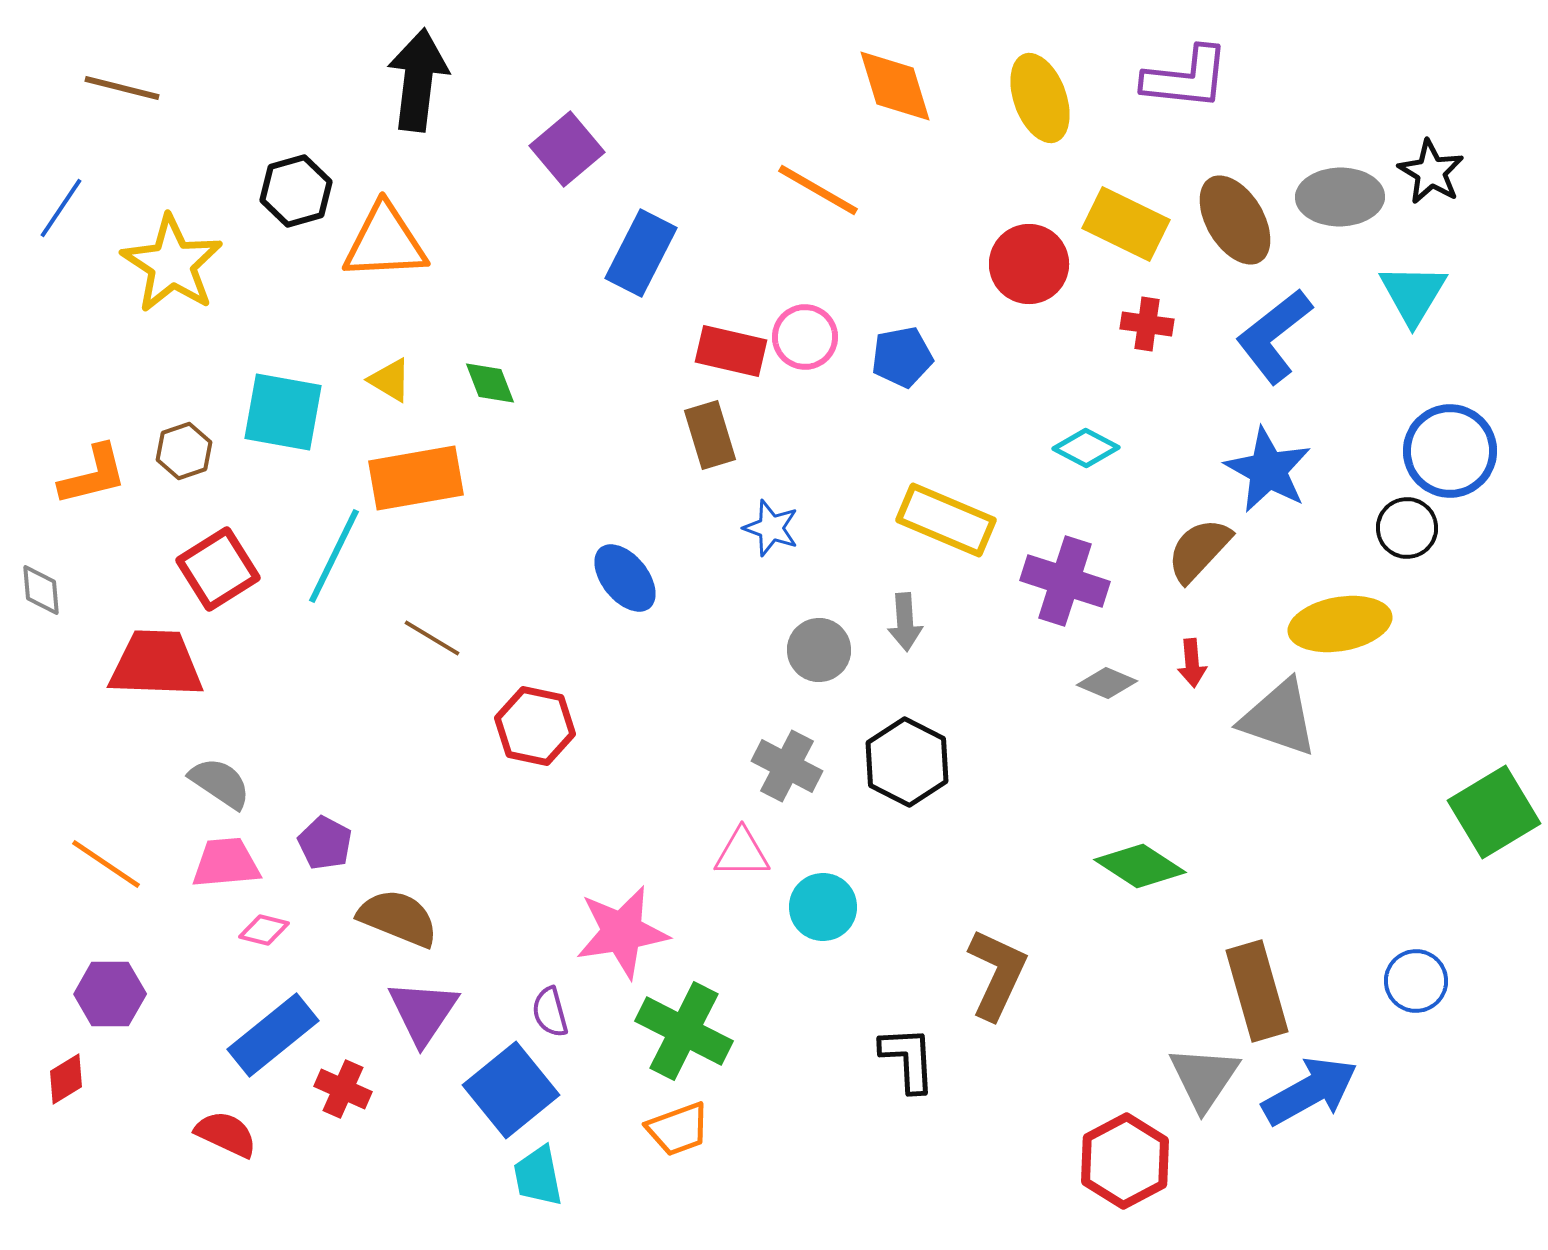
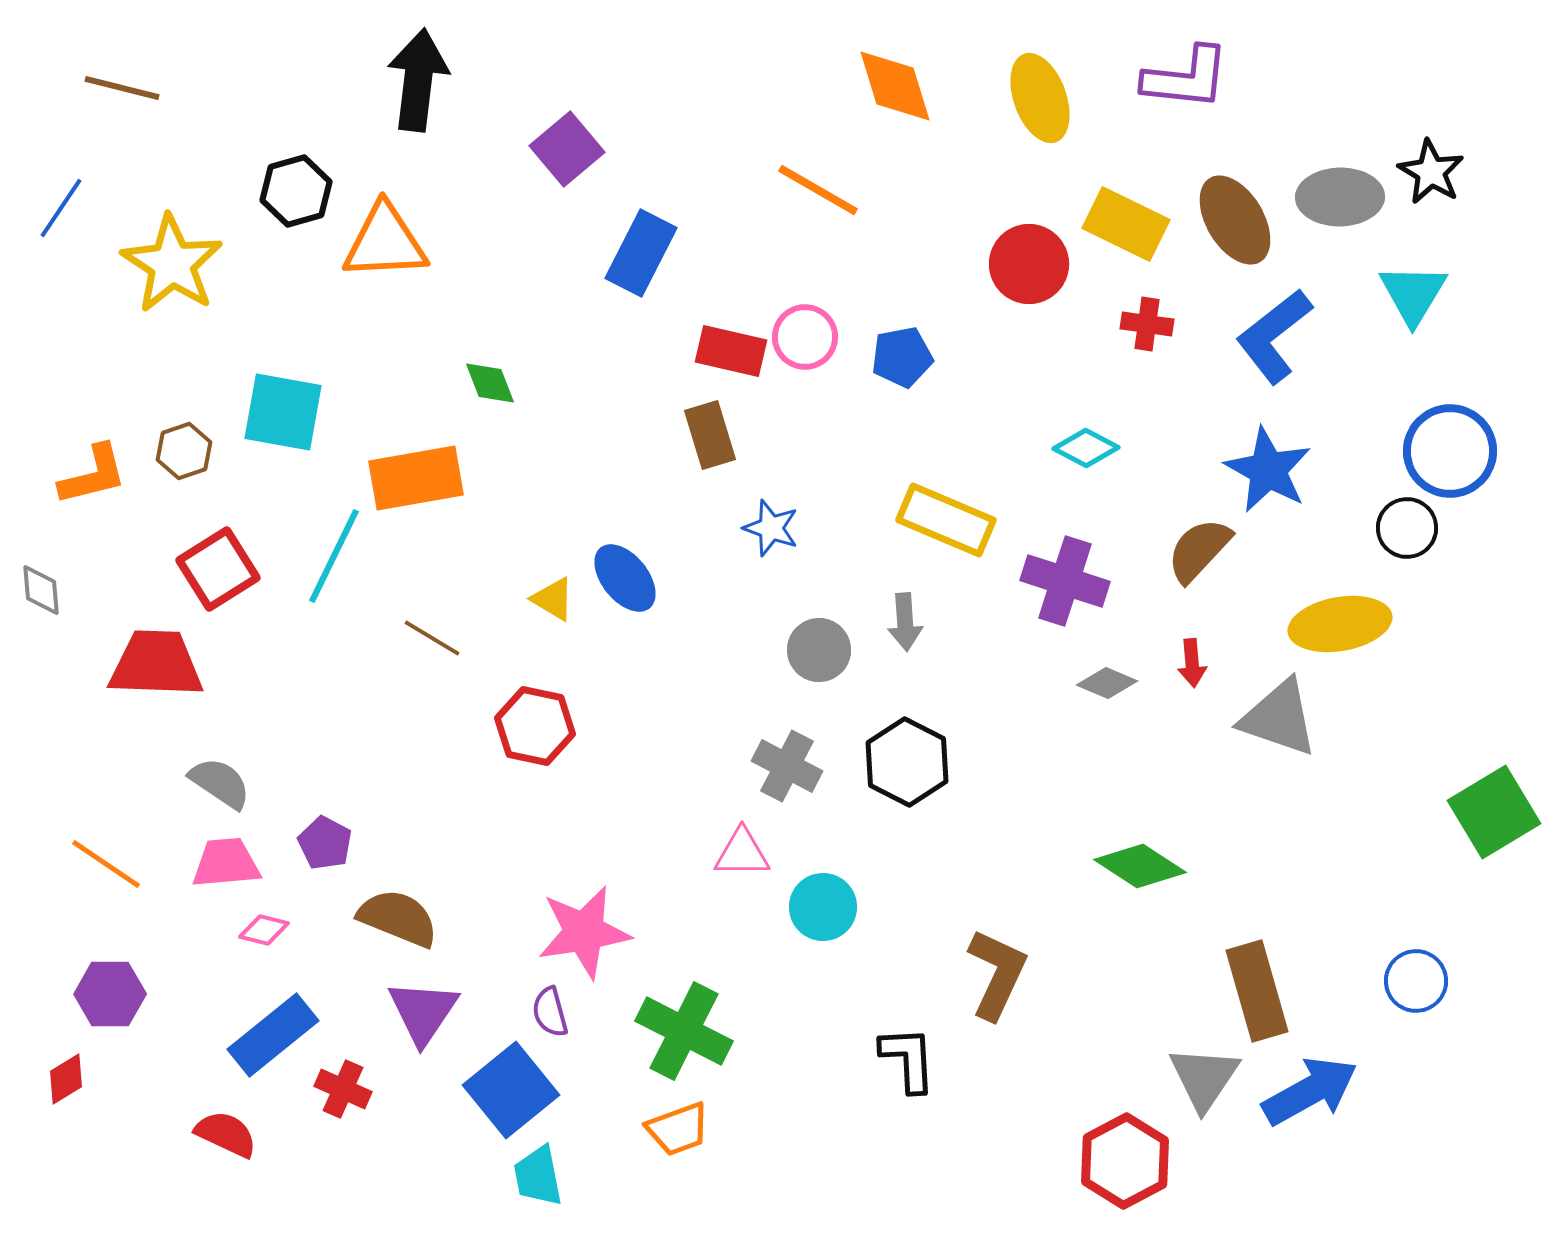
yellow triangle at (390, 380): moved 163 px right, 219 px down
pink star at (622, 932): moved 38 px left
